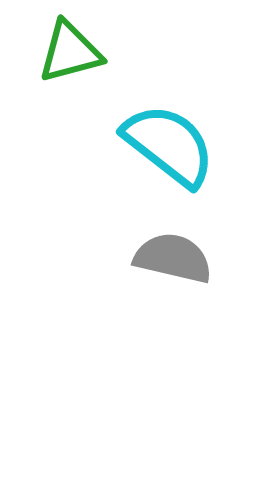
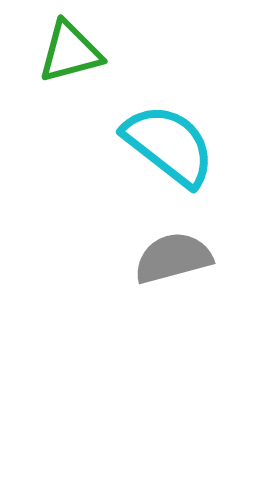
gray semicircle: rotated 28 degrees counterclockwise
